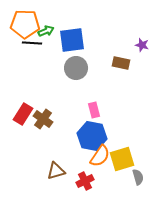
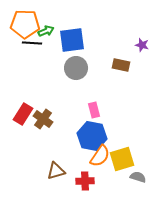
brown rectangle: moved 2 px down
gray semicircle: rotated 56 degrees counterclockwise
red cross: rotated 24 degrees clockwise
